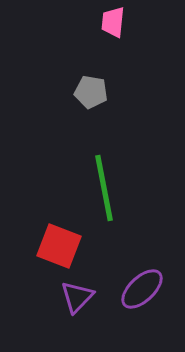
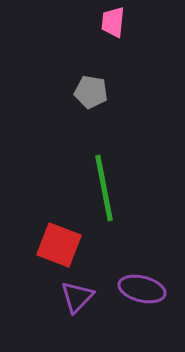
red square: moved 1 px up
purple ellipse: rotated 57 degrees clockwise
